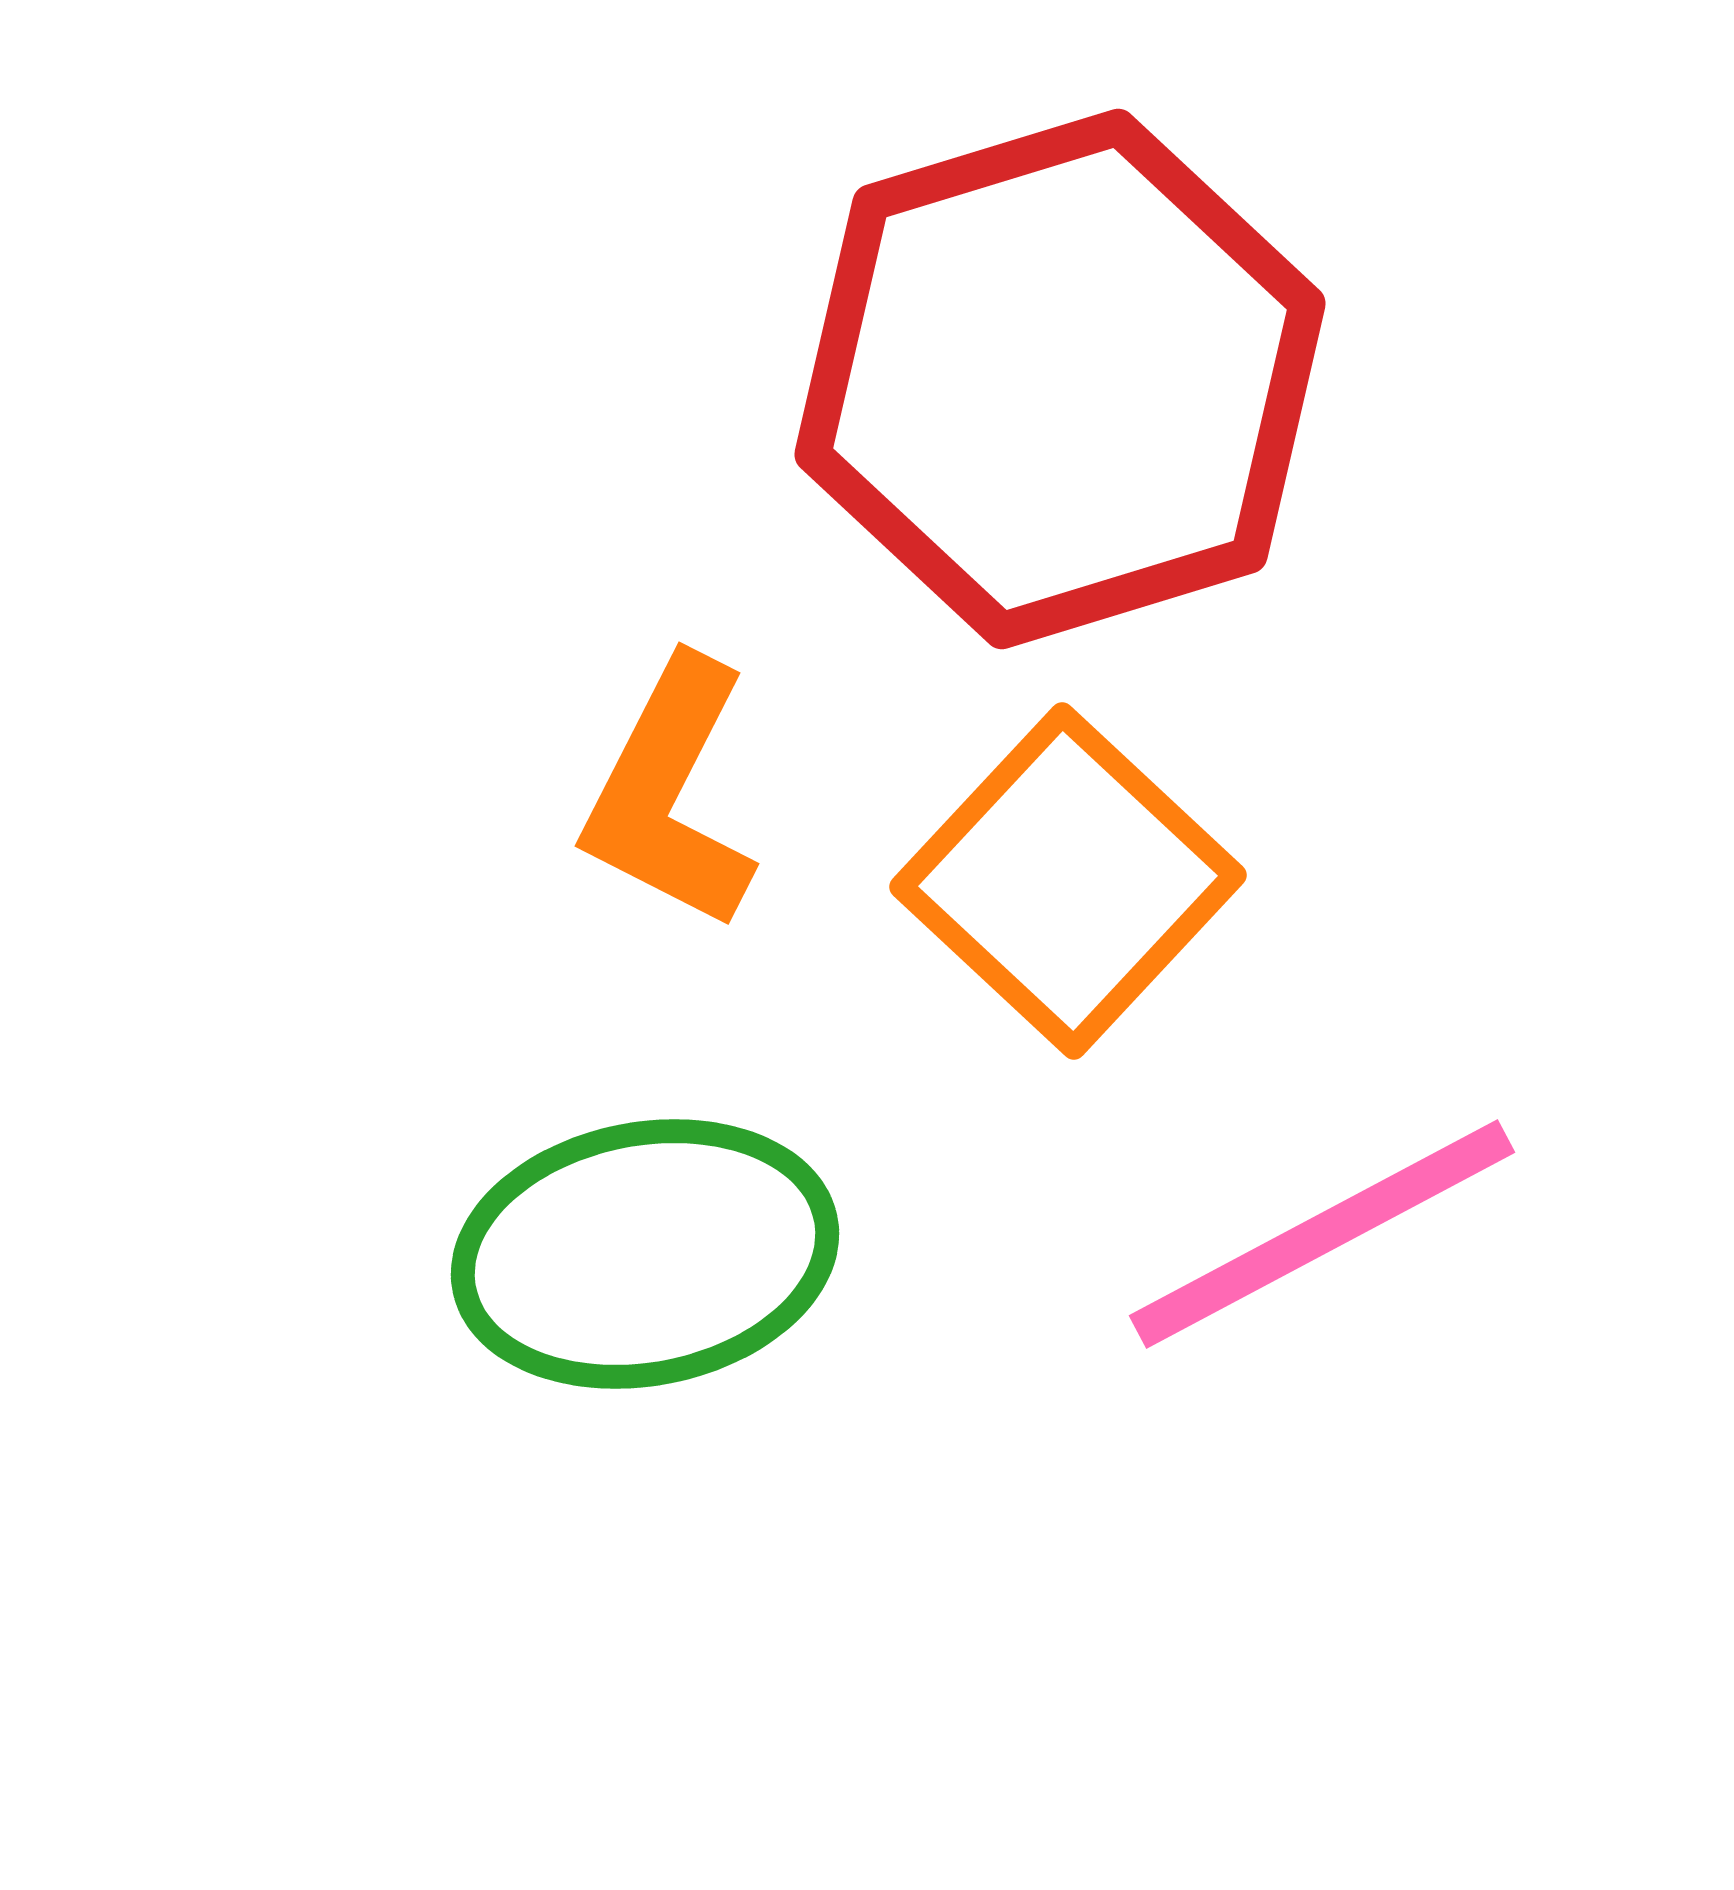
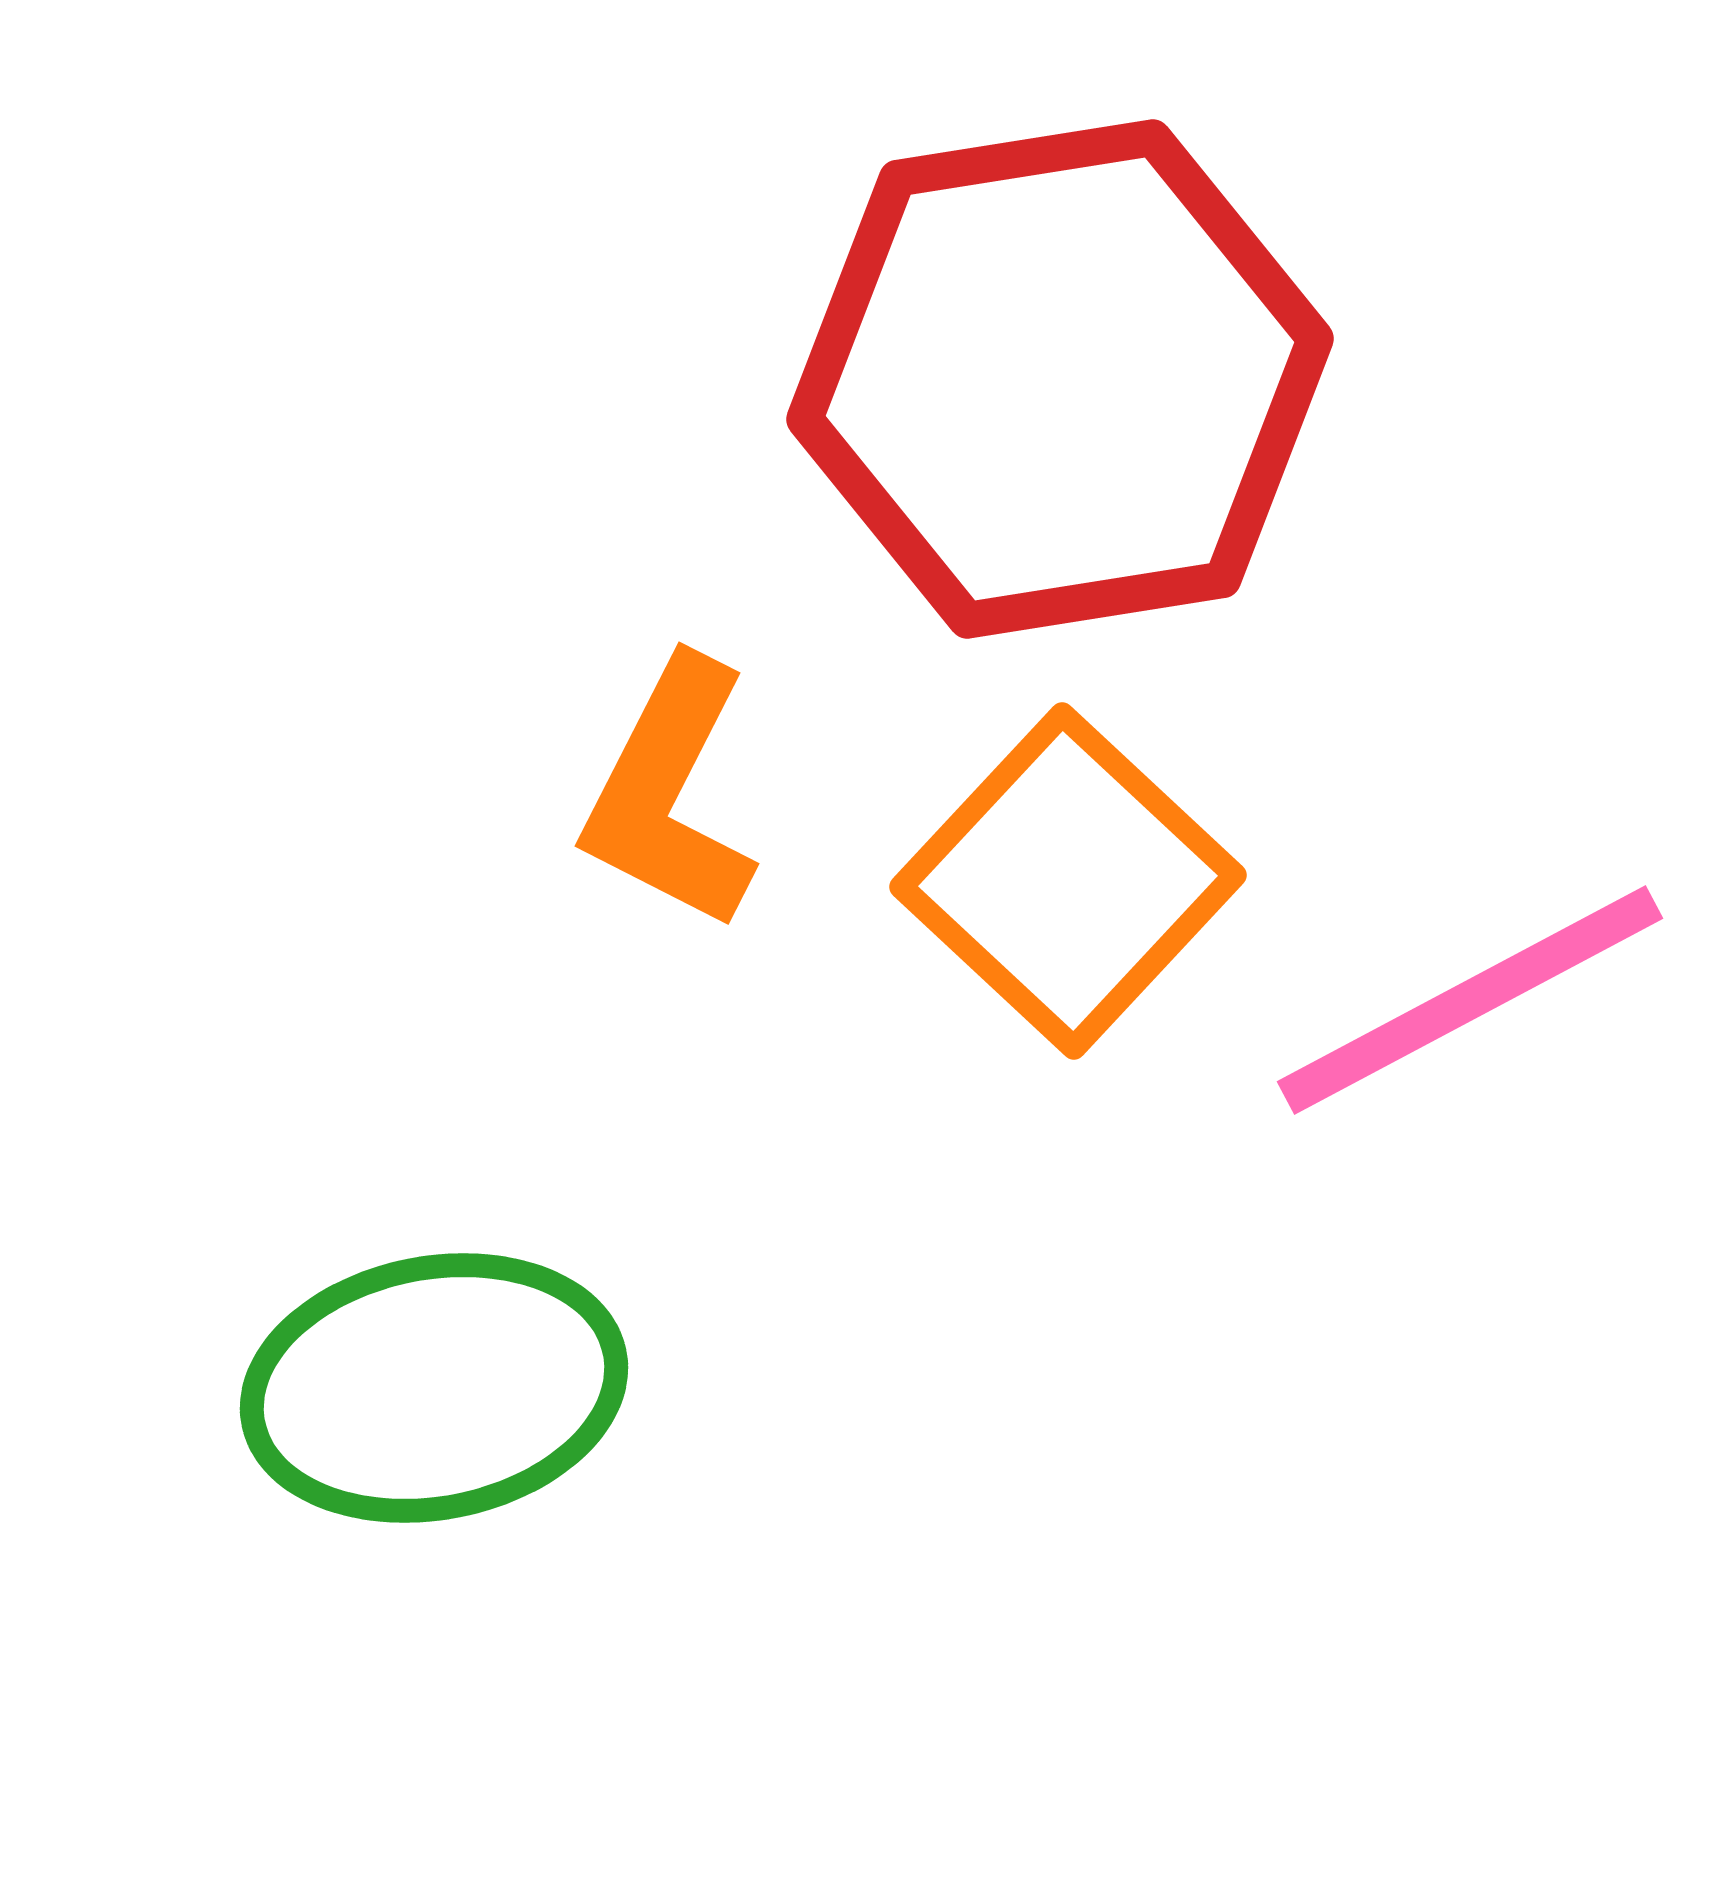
red hexagon: rotated 8 degrees clockwise
pink line: moved 148 px right, 234 px up
green ellipse: moved 211 px left, 134 px down
